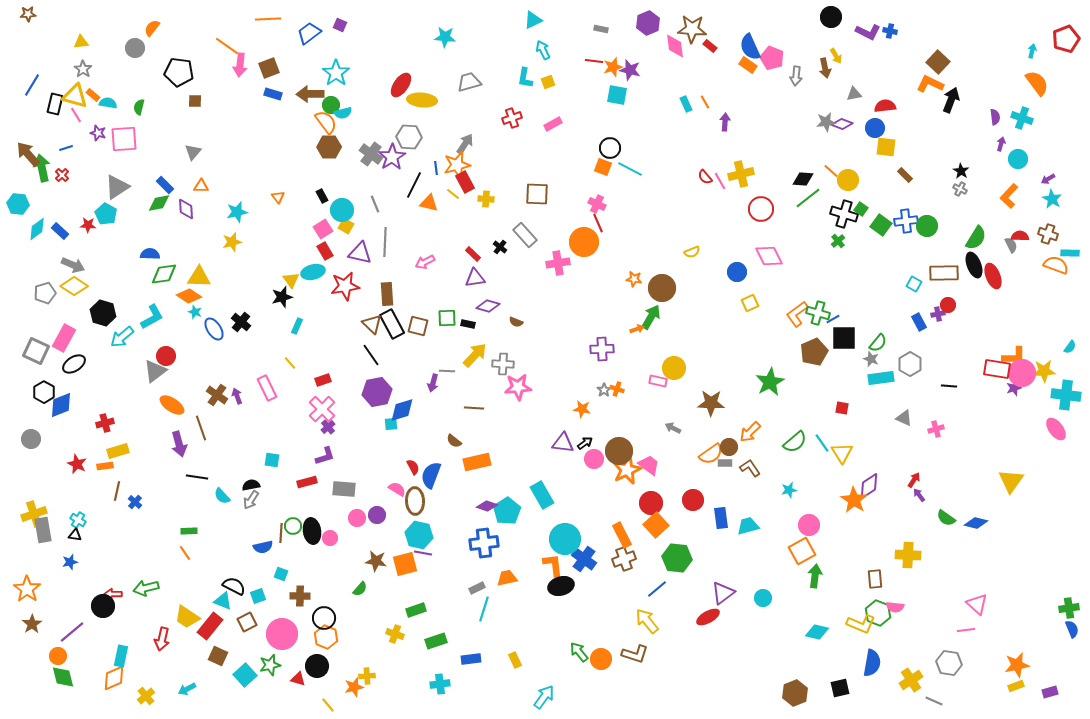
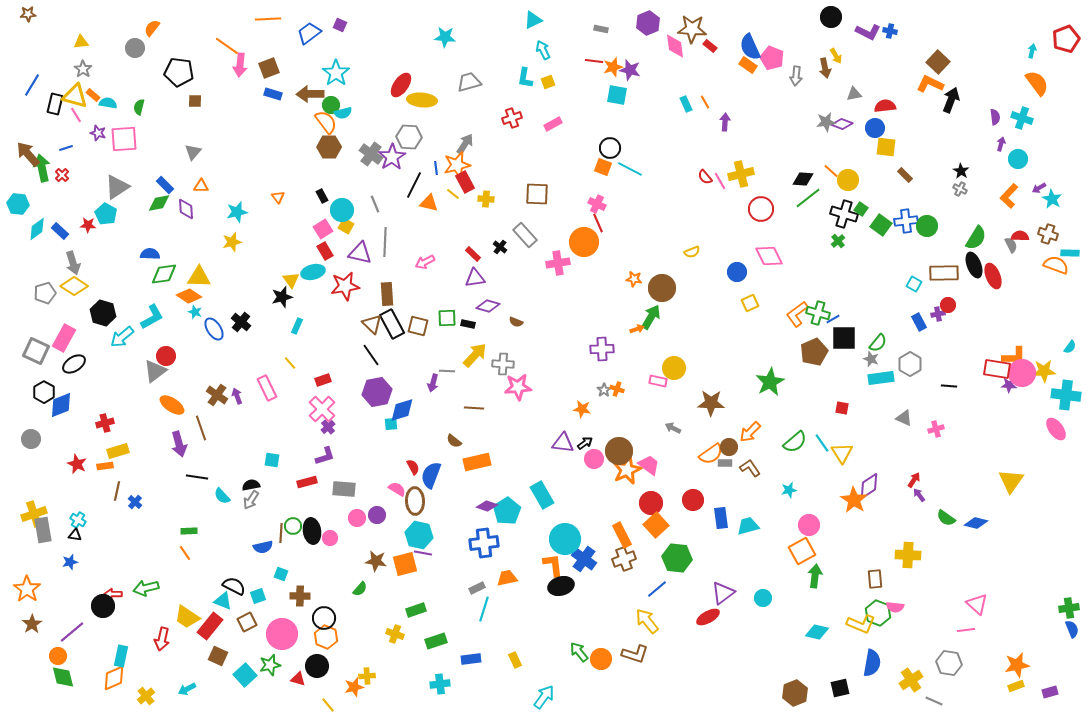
purple arrow at (1048, 179): moved 9 px left, 9 px down
gray arrow at (73, 265): moved 2 px up; rotated 50 degrees clockwise
purple star at (1014, 388): moved 5 px left, 3 px up; rotated 21 degrees clockwise
